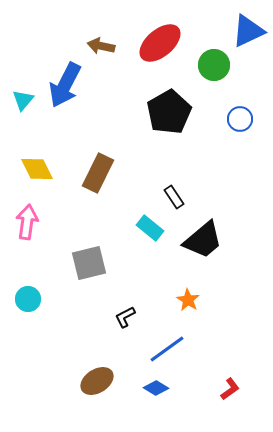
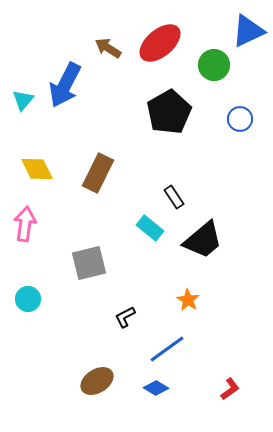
brown arrow: moved 7 px right, 2 px down; rotated 20 degrees clockwise
pink arrow: moved 2 px left, 2 px down
